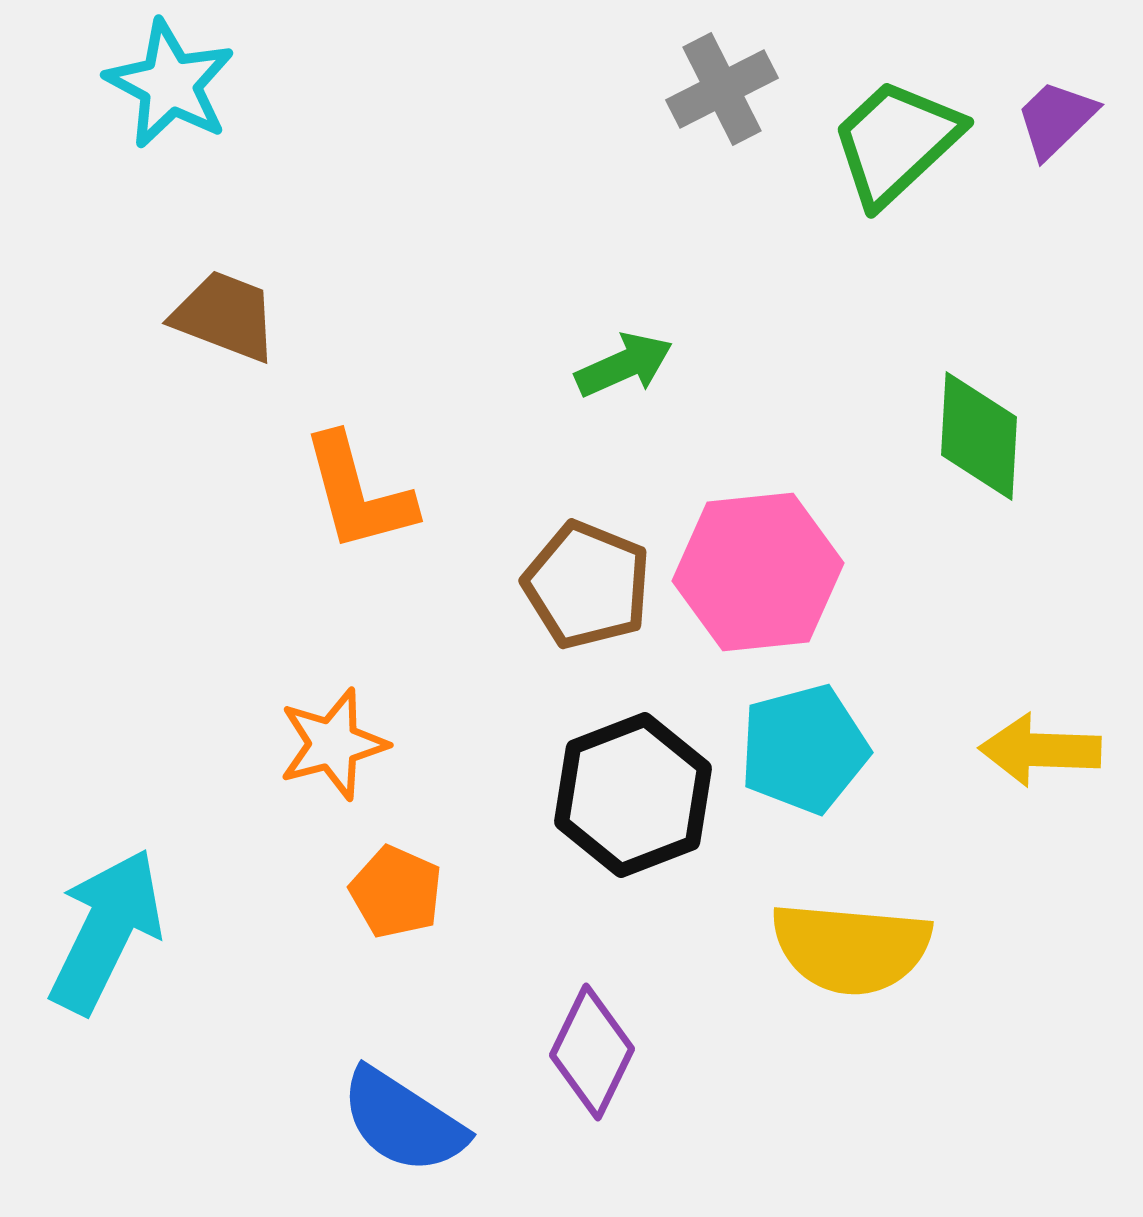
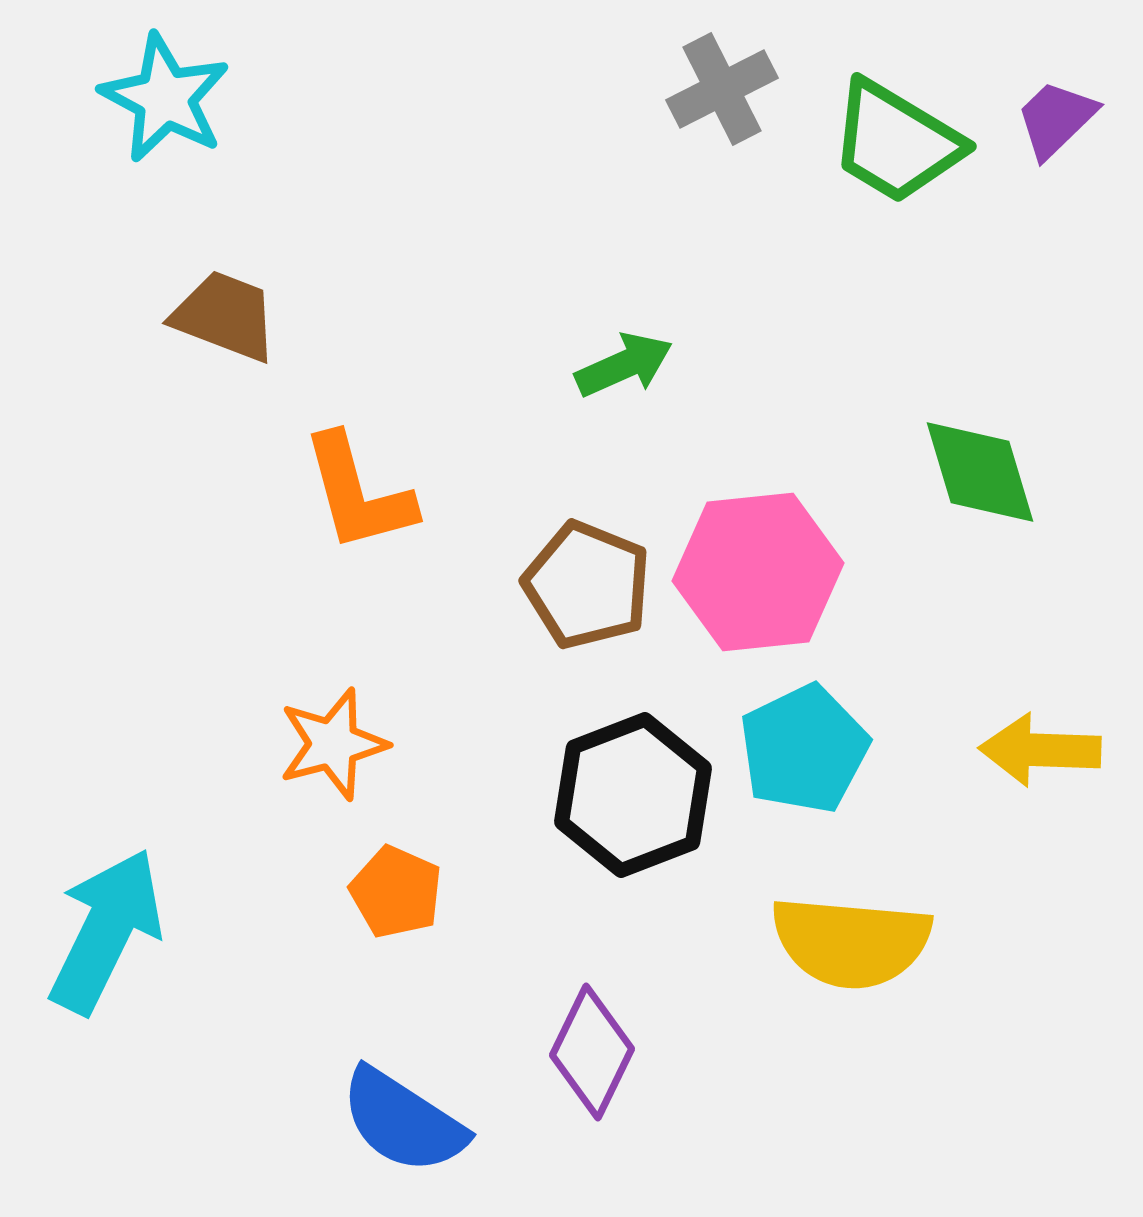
cyan star: moved 5 px left, 14 px down
green trapezoid: rotated 106 degrees counterclockwise
green diamond: moved 1 px right, 36 px down; rotated 20 degrees counterclockwise
cyan pentagon: rotated 11 degrees counterclockwise
yellow semicircle: moved 6 px up
